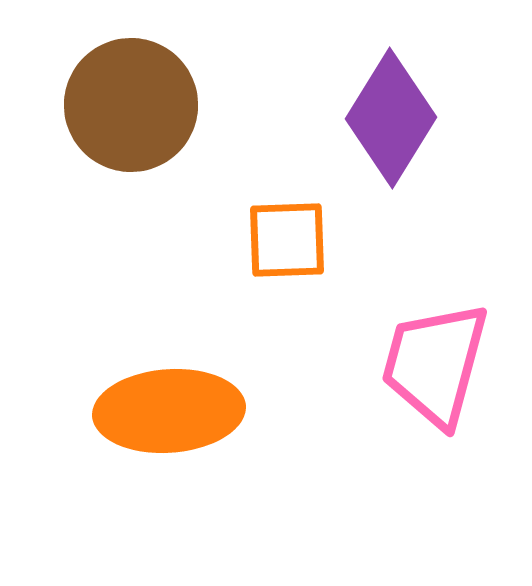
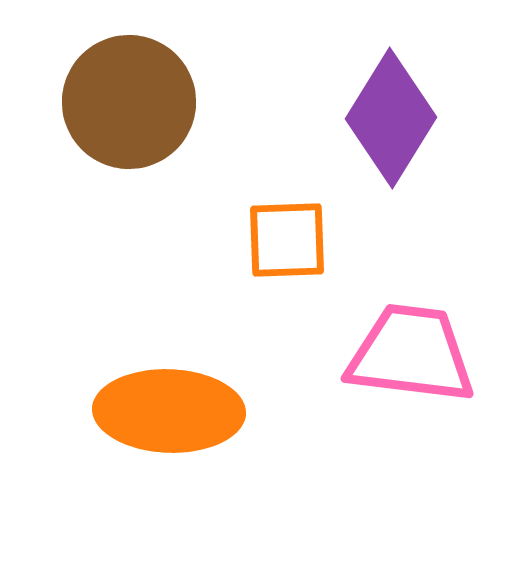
brown circle: moved 2 px left, 3 px up
pink trapezoid: moved 24 px left, 10 px up; rotated 82 degrees clockwise
orange ellipse: rotated 6 degrees clockwise
